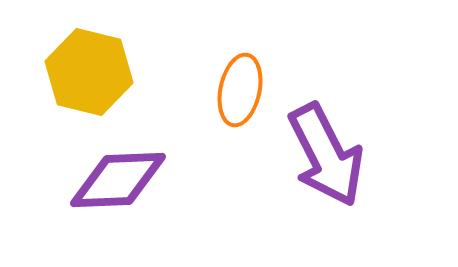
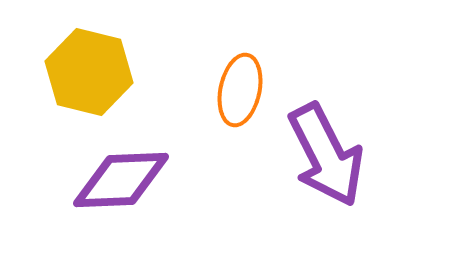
purple diamond: moved 3 px right
